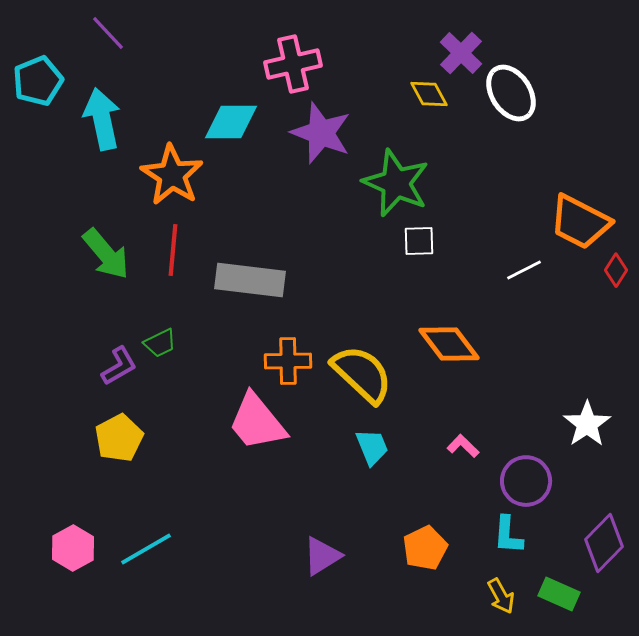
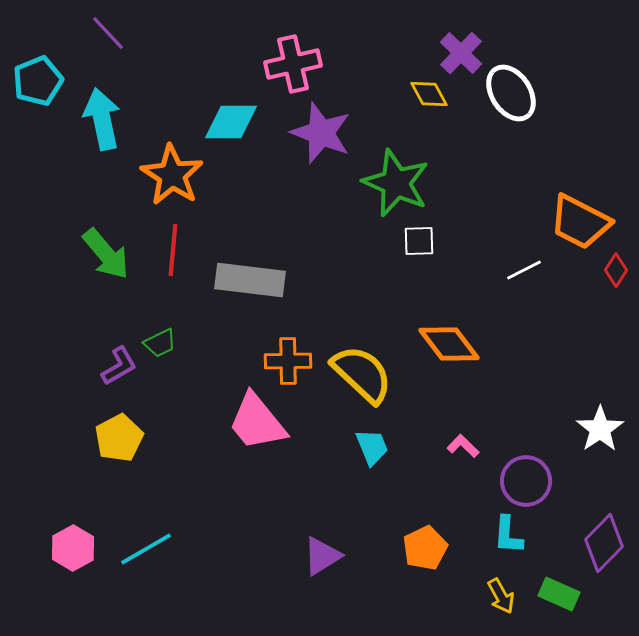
white star: moved 13 px right, 5 px down
